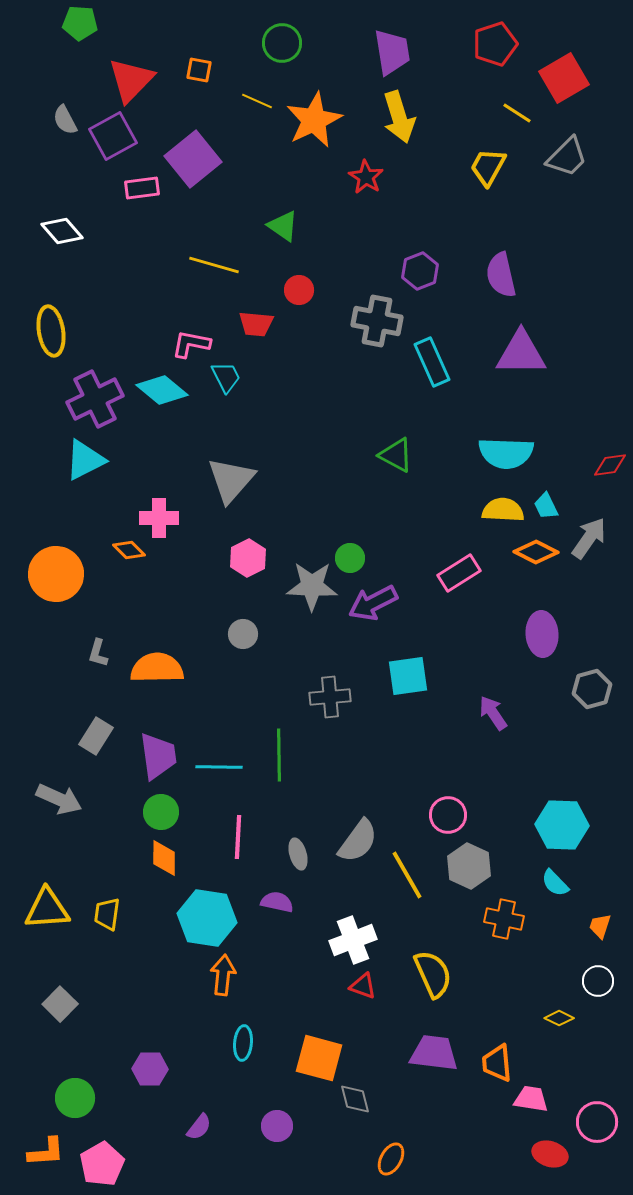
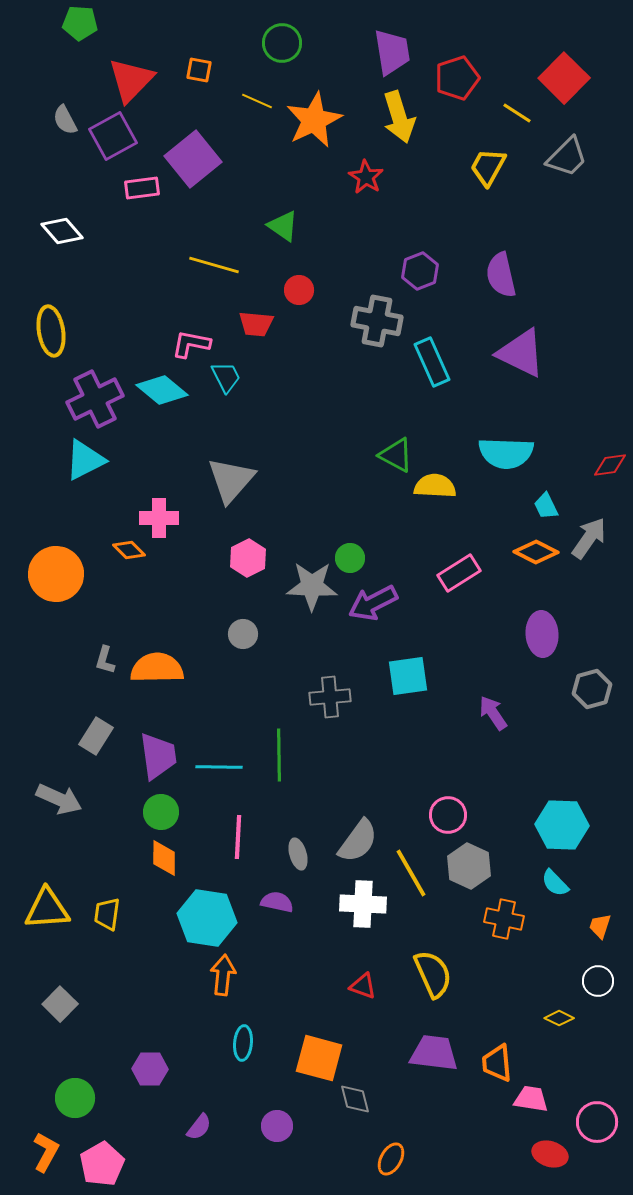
red pentagon at (495, 44): moved 38 px left, 34 px down
red square at (564, 78): rotated 15 degrees counterclockwise
purple triangle at (521, 353): rotated 26 degrees clockwise
yellow semicircle at (503, 510): moved 68 px left, 24 px up
gray L-shape at (98, 653): moved 7 px right, 7 px down
yellow line at (407, 875): moved 4 px right, 2 px up
white cross at (353, 940): moved 10 px right, 36 px up; rotated 24 degrees clockwise
orange L-shape at (46, 1152): rotated 57 degrees counterclockwise
